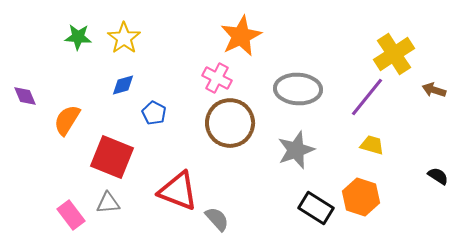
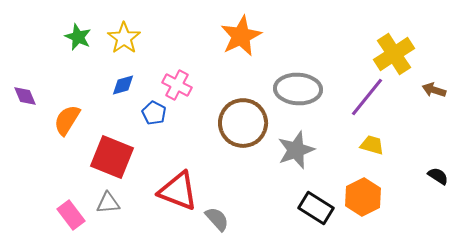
green star: rotated 20 degrees clockwise
pink cross: moved 40 px left, 7 px down
brown circle: moved 13 px right
orange hexagon: moved 2 px right; rotated 15 degrees clockwise
